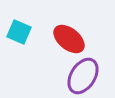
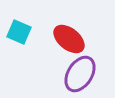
purple ellipse: moved 3 px left, 2 px up
